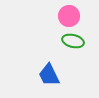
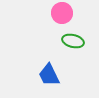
pink circle: moved 7 px left, 3 px up
